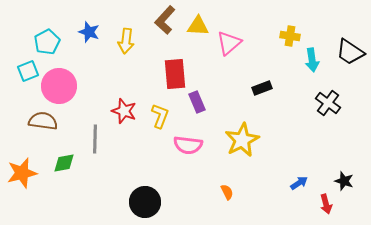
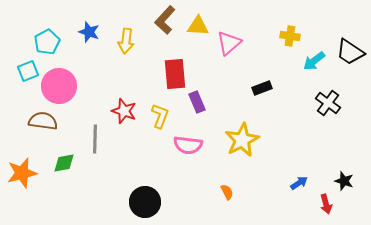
cyan arrow: moved 2 px right, 1 px down; rotated 60 degrees clockwise
